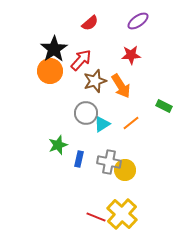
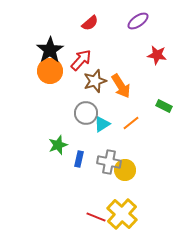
black star: moved 4 px left, 1 px down
red star: moved 26 px right; rotated 12 degrees clockwise
